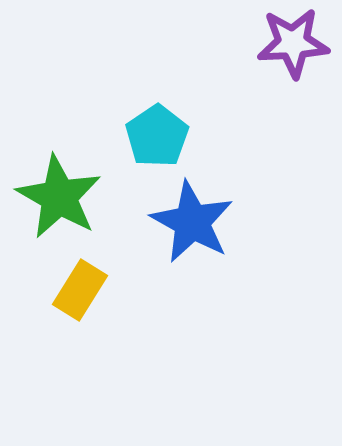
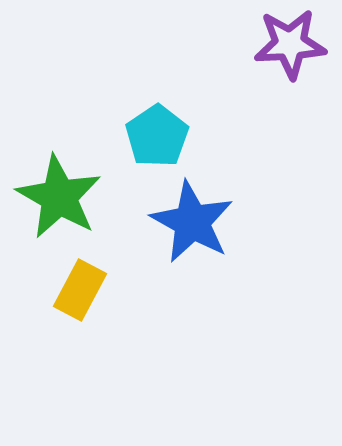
purple star: moved 3 px left, 1 px down
yellow rectangle: rotated 4 degrees counterclockwise
